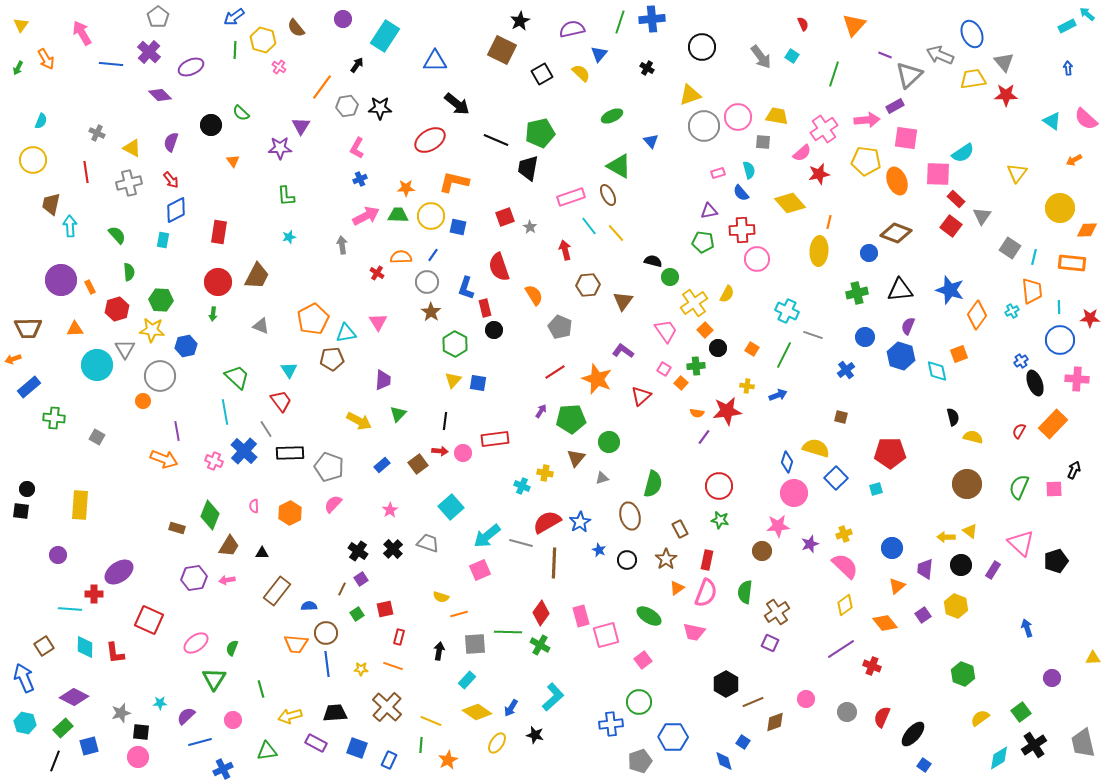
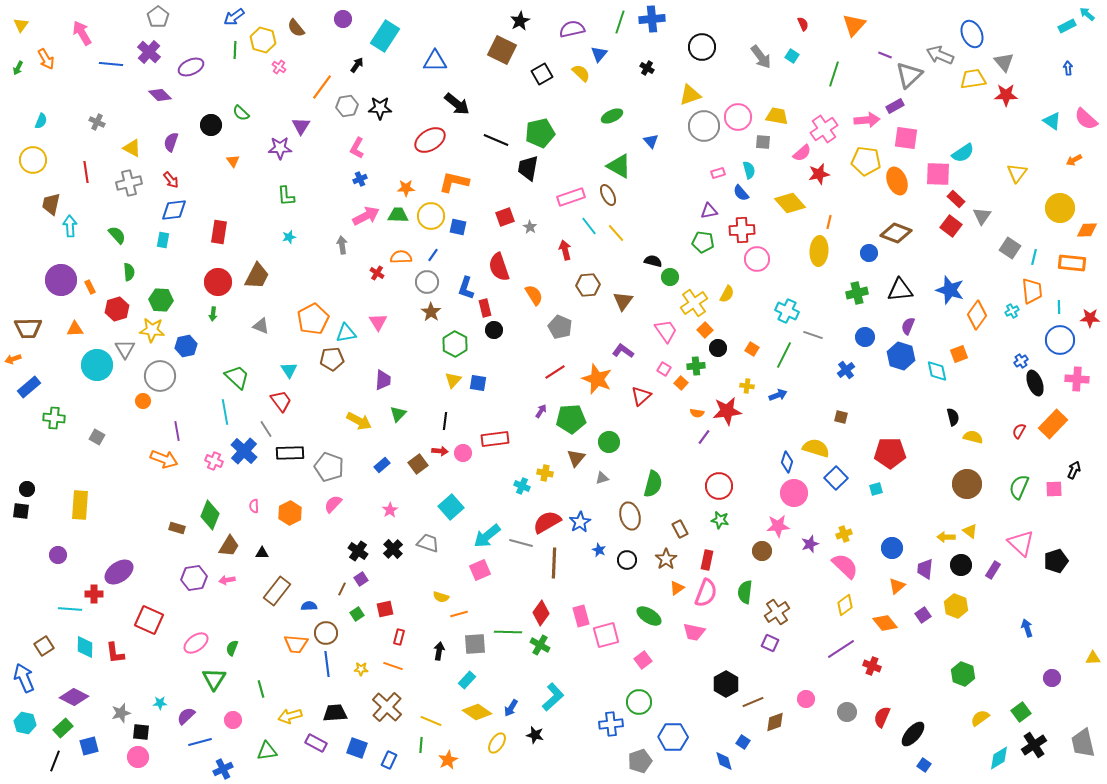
gray cross at (97, 133): moved 11 px up
blue diamond at (176, 210): moved 2 px left; rotated 20 degrees clockwise
